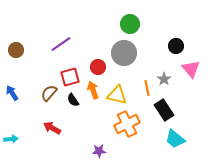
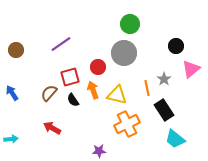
pink triangle: rotated 30 degrees clockwise
